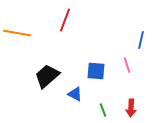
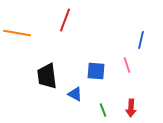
black trapezoid: rotated 56 degrees counterclockwise
